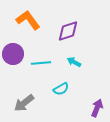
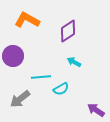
orange L-shape: moved 1 px left; rotated 25 degrees counterclockwise
purple diamond: rotated 15 degrees counterclockwise
purple circle: moved 2 px down
cyan line: moved 14 px down
gray arrow: moved 4 px left, 4 px up
purple arrow: moved 1 px left, 2 px down; rotated 78 degrees counterclockwise
